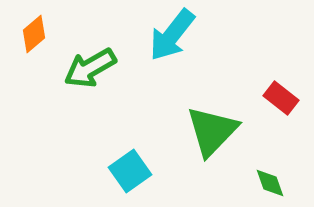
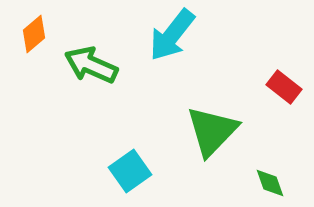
green arrow: moved 1 px right, 3 px up; rotated 54 degrees clockwise
red rectangle: moved 3 px right, 11 px up
